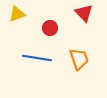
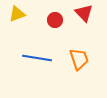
red circle: moved 5 px right, 8 px up
